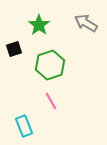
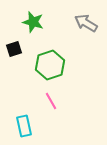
green star: moved 6 px left, 3 px up; rotated 20 degrees counterclockwise
cyan rectangle: rotated 10 degrees clockwise
